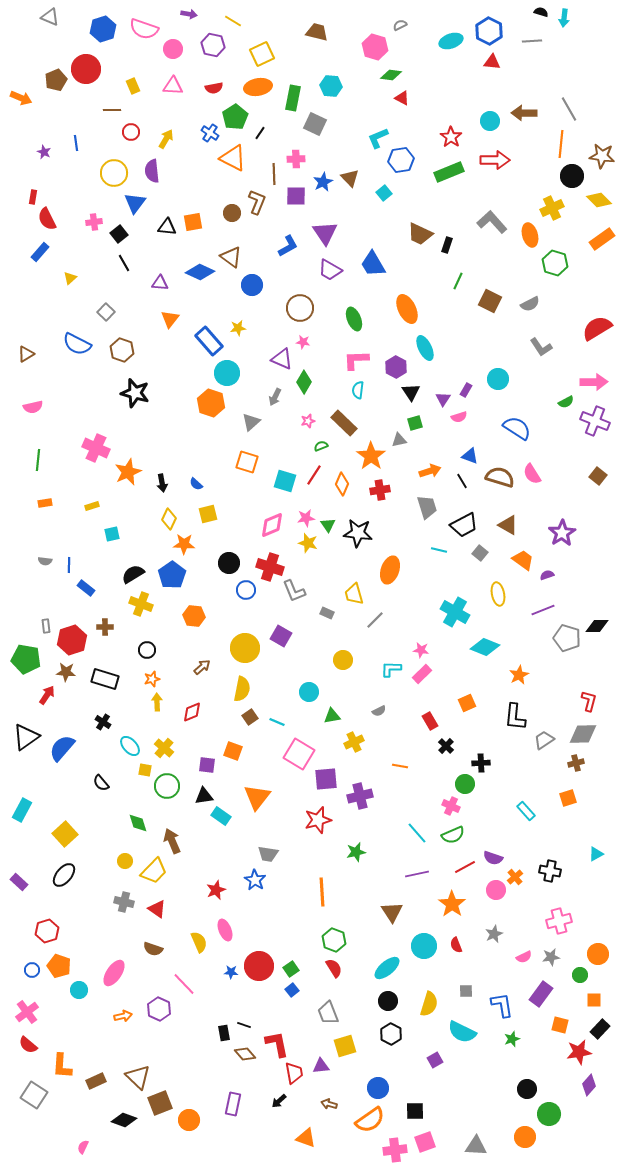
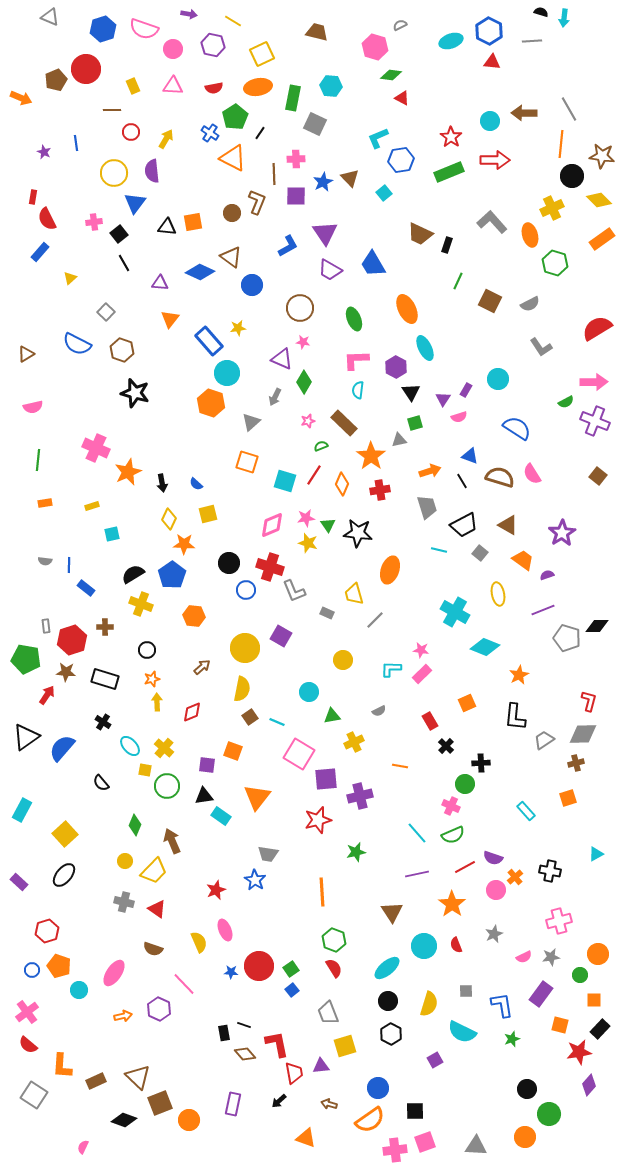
green diamond at (138, 823): moved 3 px left, 2 px down; rotated 40 degrees clockwise
